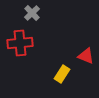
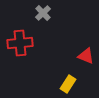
gray cross: moved 11 px right
yellow rectangle: moved 6 px right, 10 px down
